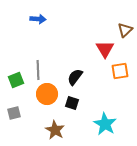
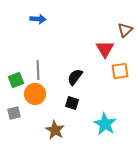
orange circle: moved 12 px left
